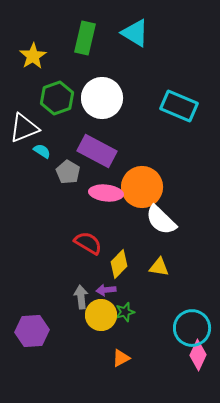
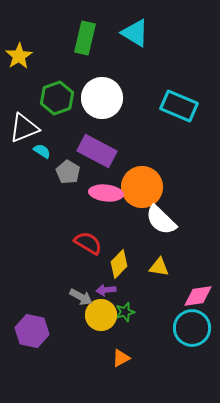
yellow star: moved 14 px left
gray arrow: rotated 125 degrees clockwise
purple hexagon: rotated 16 degrees clockwise
pink diamond: moved 59 px up; rotated 56 degrees clockwise
